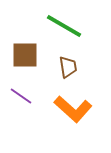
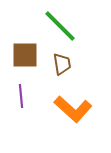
green line: moved 4 px left; rotated 15 degrees clockwise
brown trapezoid: moved 6 px left, 3 px up
purple line: rotated 50 degrees clockwise
